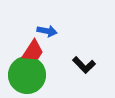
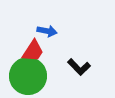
black L-shape: moved 5 px left, 2 px down
green circle: moved 1 px right, 1 px down
